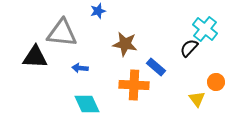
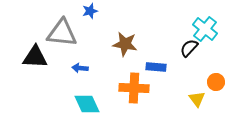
blue star: moved 8 px left
blue rectangle: rotated 36 degrees counterclockwise
orange cross: moved 3 px down
